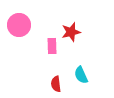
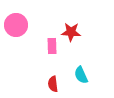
pink circle: moved 3 px left
red star: rotated 18 degrees clockwise
red semicircle: moved 3 px left
